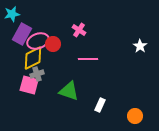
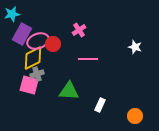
pink cross: rotated 24 degrees clockwise
white star: moved 5 px left, 1 px down; rotated 16 degrees counterclockwise
green triangle: rotated 15 degrees counterclockwise
